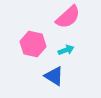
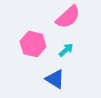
cyan arrow: rotated 21 degrees counterclockwise
blue triangle: moved 1 px right, 3 px down
